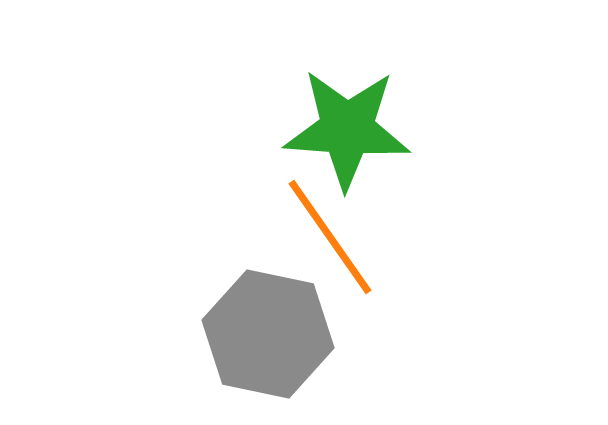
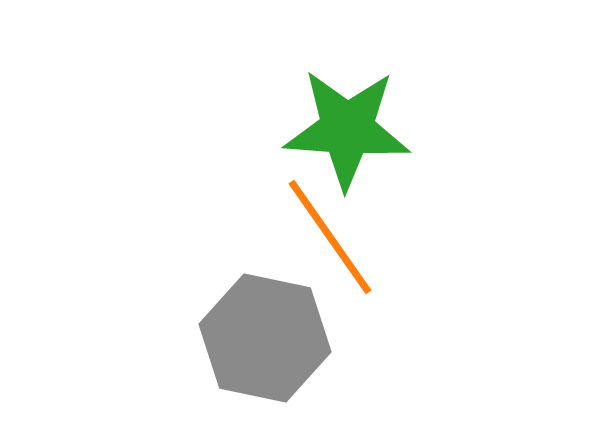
gray hexagon: moved 3 px left, 4 px down
